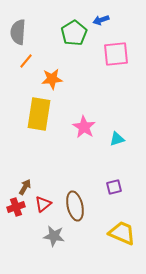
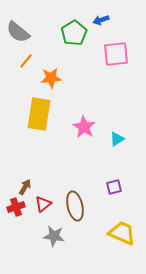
gray semicircle: rotated 55 degrees counterclockwise
orange star: moved 1 px left, 1 px up
cyan triangle: rotated 14 degrees counterclockwise
